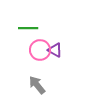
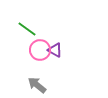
green line: moved 1 px left, 1 px down; rotated 36 degrees clockwise
gray arrow: rotated 12 degrees counterclockwise
